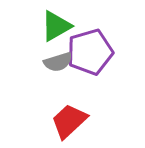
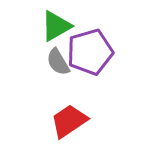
gray semicircle: rotated 76 degrees clockwise
red trapezoid: rotated 9 degrees clockwise
